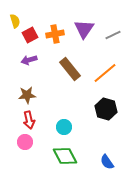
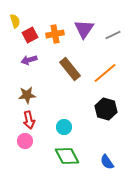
pink circle: moved 1 px up
green diamond: moved 2 px right
